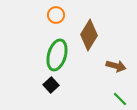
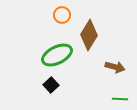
orange circle: moved 6 px right
green ellipse: rotated 48 degrees clockwise
brown arrow: moved 1 px left, 1 px down
green line: rotated 42 degrees counterclockwise
